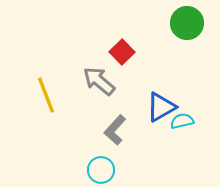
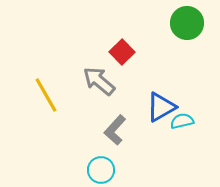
yellow line: rotated 9 degrees counterclockwise
